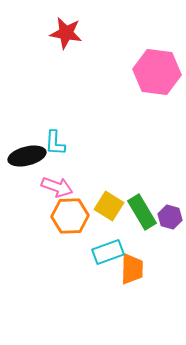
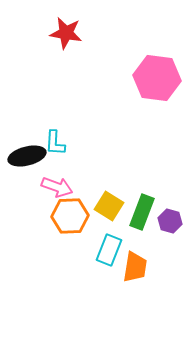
pink hexagon: moved 6 px down
green rectangle: rotated 52 degrees clockwise
purple hexagon: moved 4 px down
cyan rectangle: moved 1 px right, 2 px up; rotated 48 degrees counterclockwise
orange trapezoid: moved 3 px right, 2 px up; rotated 8 degrees clockwise
